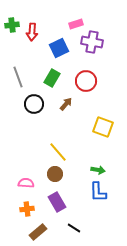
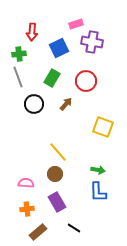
green cross: moved 7 px right, 29 px down
